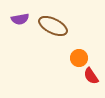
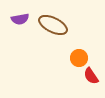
brown ellipse: moved 1 px up
